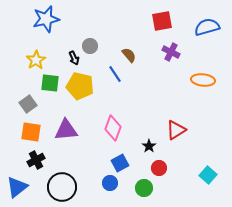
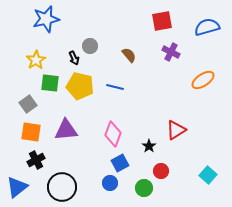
blue line: moved 13 px down; rotated 42 degrees counterclockwise
orange ellipse: rotated 40 degrees counterclockwise
pink diamond: moved 6 px down
red circle: moved 2 px right, 3 px down
